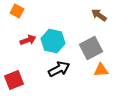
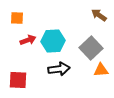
orange square: moved 7 px down; rotated 24 degrees counterclockwise
cyan hexagon: rotated 15 degrees counterclockwise
gray square: rotated 15 degrees counterclockwise
black arrow: rotated 20 degrees clockwise
red square: moved 4 px right; rotated 24 degrees clockwise
